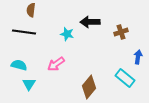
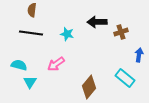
brown semicircle: moved 1 px right
black arrow: moved 7 px right
black line: moved 7 px right, 1 px down
blue arrow: moved 1 px right, 2 px up
cyan triangle: moved 1 px right, 2 px up
